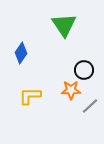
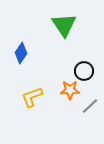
black circle: moved 1 px down
orange star: moved 1 px left
yellow L-shape: moved 2 px right, 1 px down; rotated 20 degrees counterclockwise
